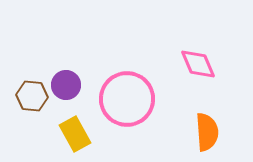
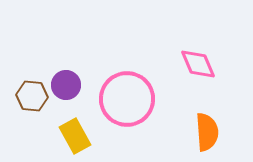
yellow rectangle: moved 2 px down
